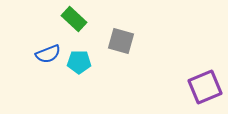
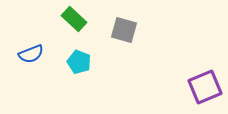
gray square: moved 3 px right, 11 px up
blue semicircle: moved 17 px left
cyan pentagon: rotated 20 degrees clockwise
